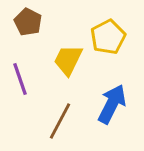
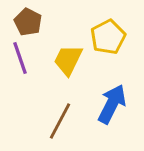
purple line: moved 21 px up
